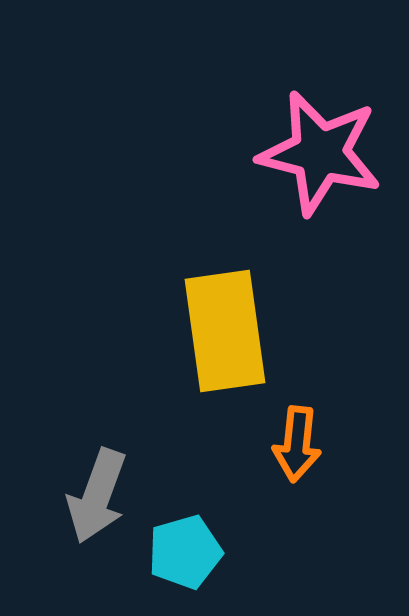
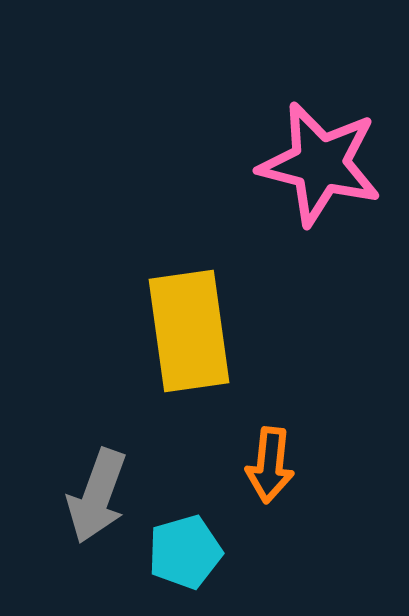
pink star: moved 11 px down
yellow rectangle: moved 36 px left
orange arrow: moved 27 px left, 21 px down
